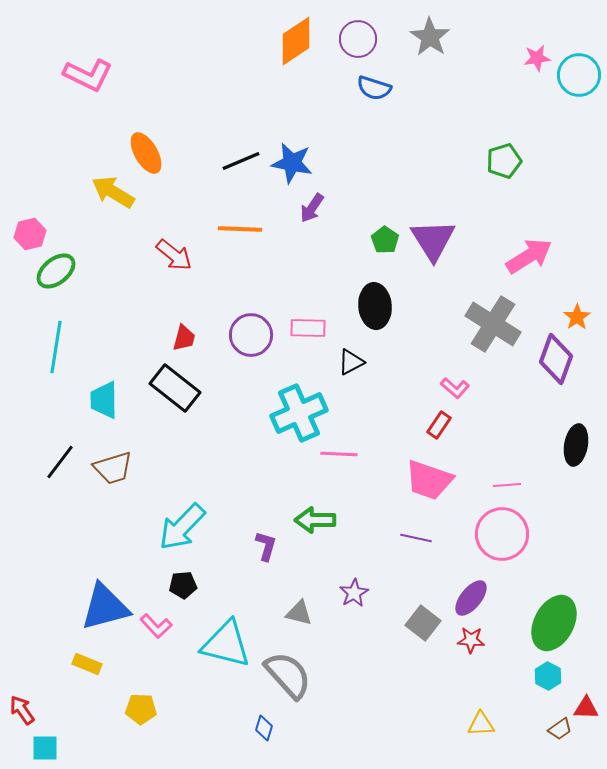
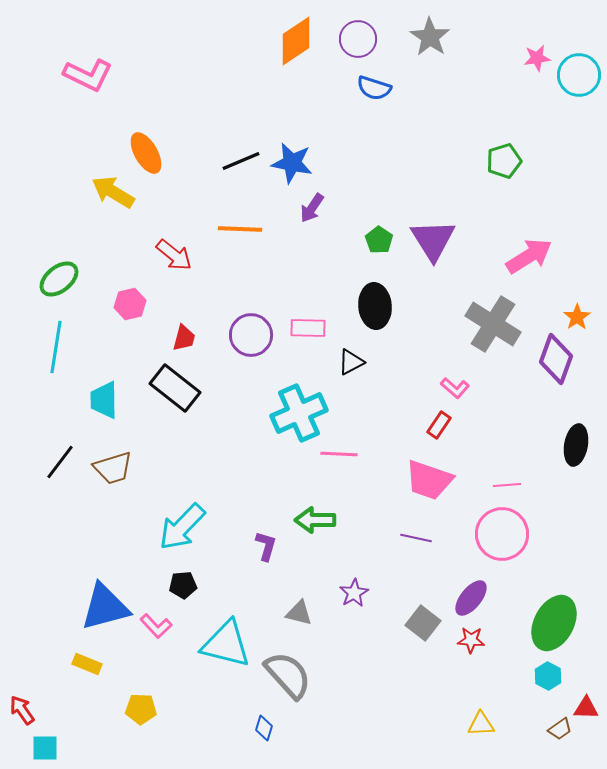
pink hexagon at (30, 234): moved 100 px right, 70 px down
green pentagon at (385, 240): moved 6 px left
green ellipse at (56, 271): moved 3 px right, 8 px down
